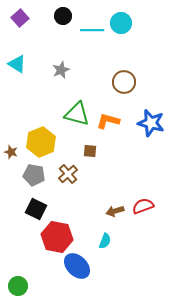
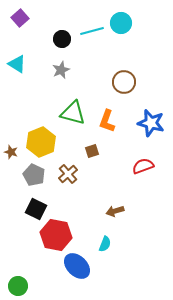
black circle: moved 1 px left, 23 px down
cyan line: moved 1 px down; rotated 15 degrees counterclockwise
green triangle: moved 4 px left, 1 px up
orange L-shape: moved 1 px left; rotated 85 degrees counterclockwise
brown square: moved 2 px right; rotated 24 degrees counterclockwise
gray pentagon: rotated 15 degrees clockwise
red semicircle: moved 40 px up
red hexagon: moved 1 px left, 2 px up
cyan semicircle: moved 3 px down
